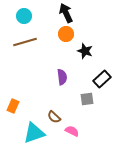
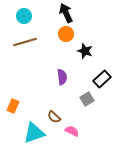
gray square: rotated 24 degrees counterclockwise
